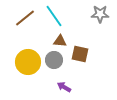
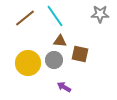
cyan line: moved 1 px right
yellow circle: moved 1 px down
